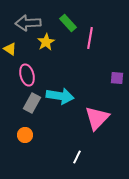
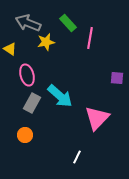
gray arrow: rotated 25 degrees clockwise
yellow star: rotated 18 degrees clockwise
cyan arrow: rotated 32 degrees clockwise
